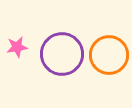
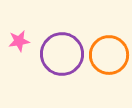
pink star: moved 2 px right, 6 px up
